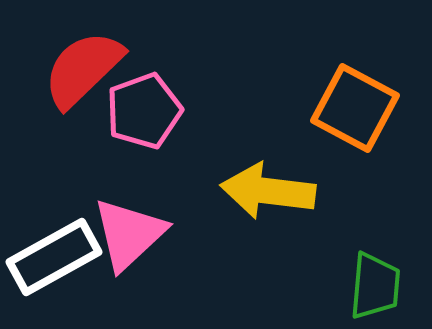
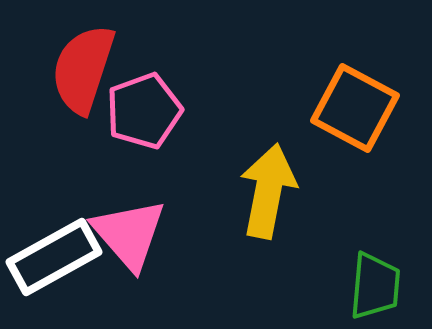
red semicircle: rotated 28 degrees counterclockwise
yellow arrow: rotated 94 degrees clockwise
pink triangle: rotated 28 degrees counterclockwise
